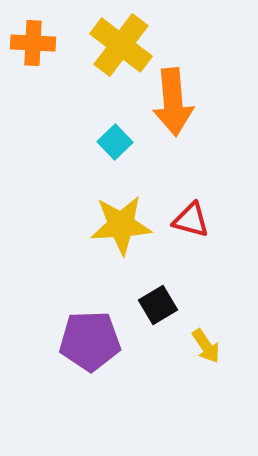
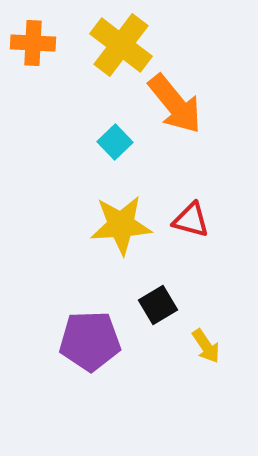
orange arrow: moved 2 px right, 2 px down; rotated 34 degrees counterclockwise
